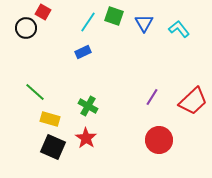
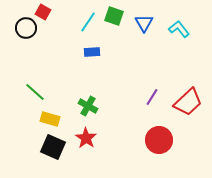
blue rectangle: moved 9 px right; rotated 21 degrees clockwise
red trapezoid: moved 5 px left, 1 px down
